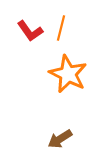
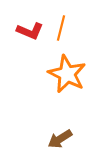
red L-shape: rotated 32 degrees counterclockwise
orange star: moved 1 px left
